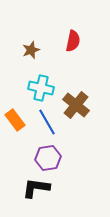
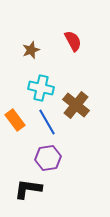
red semicircle: rotated 40 degrees counterclockwise
black L-shape: moved 8 px left, 1 px down
